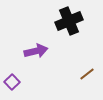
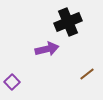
black cross: moved 1 px left, 1 px down
purple arrow: moved 11 px right, 2 px up
